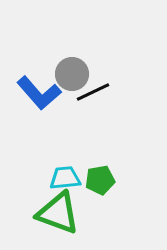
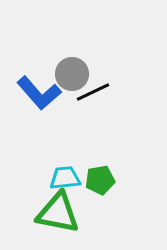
green triangle: rotated 9 degrees counterclockwise
